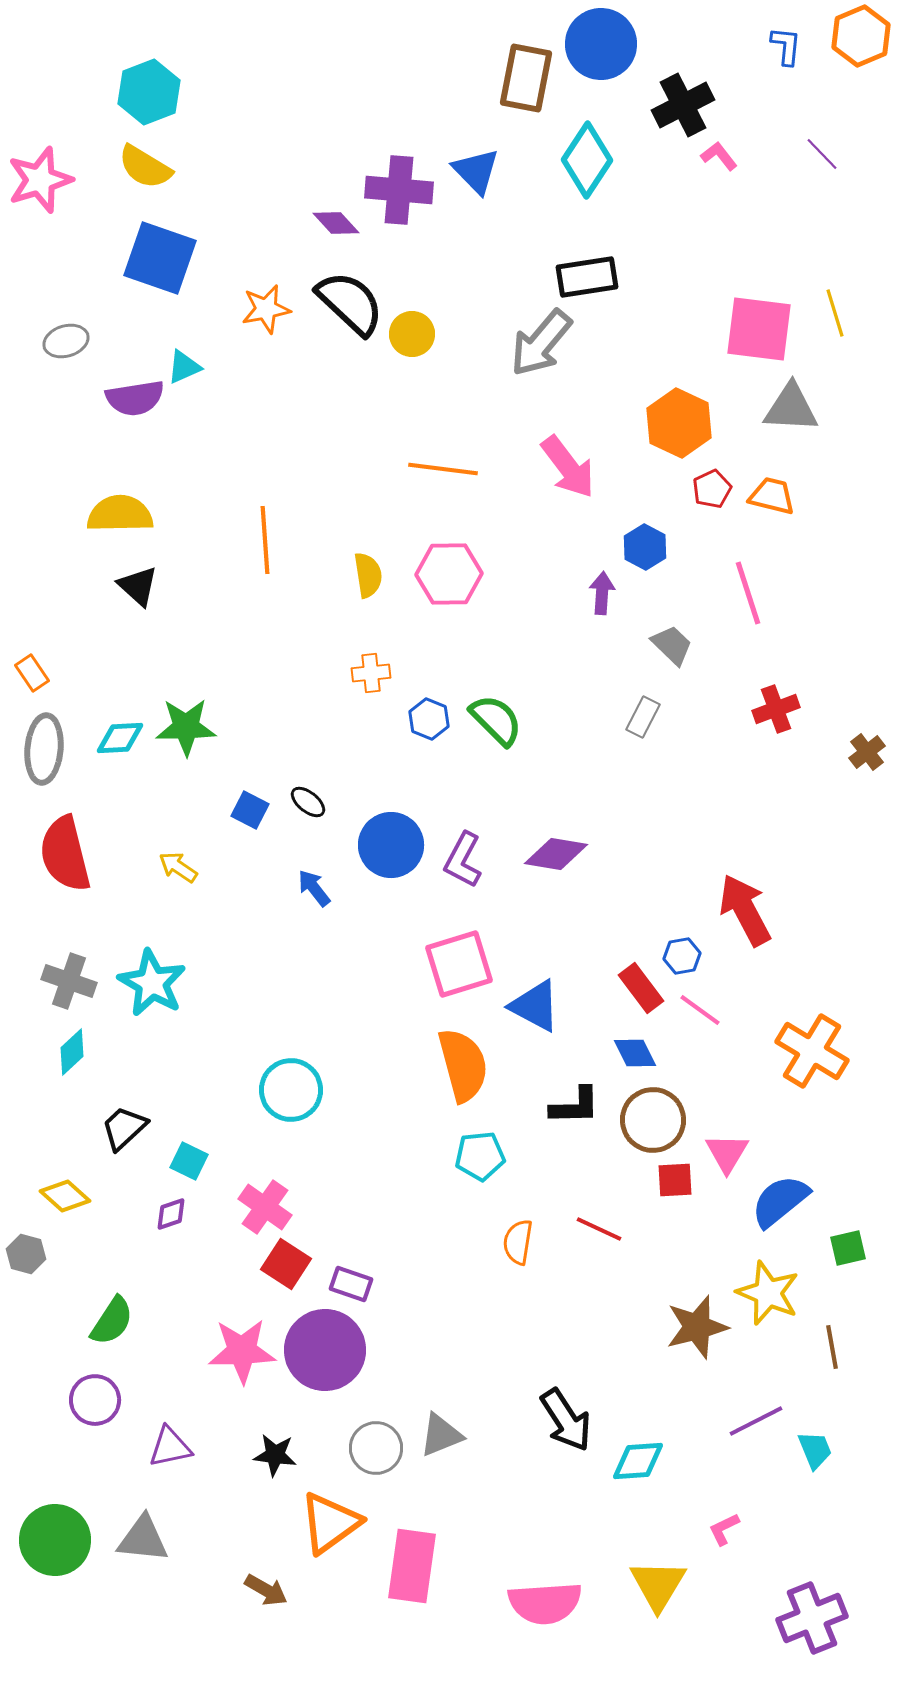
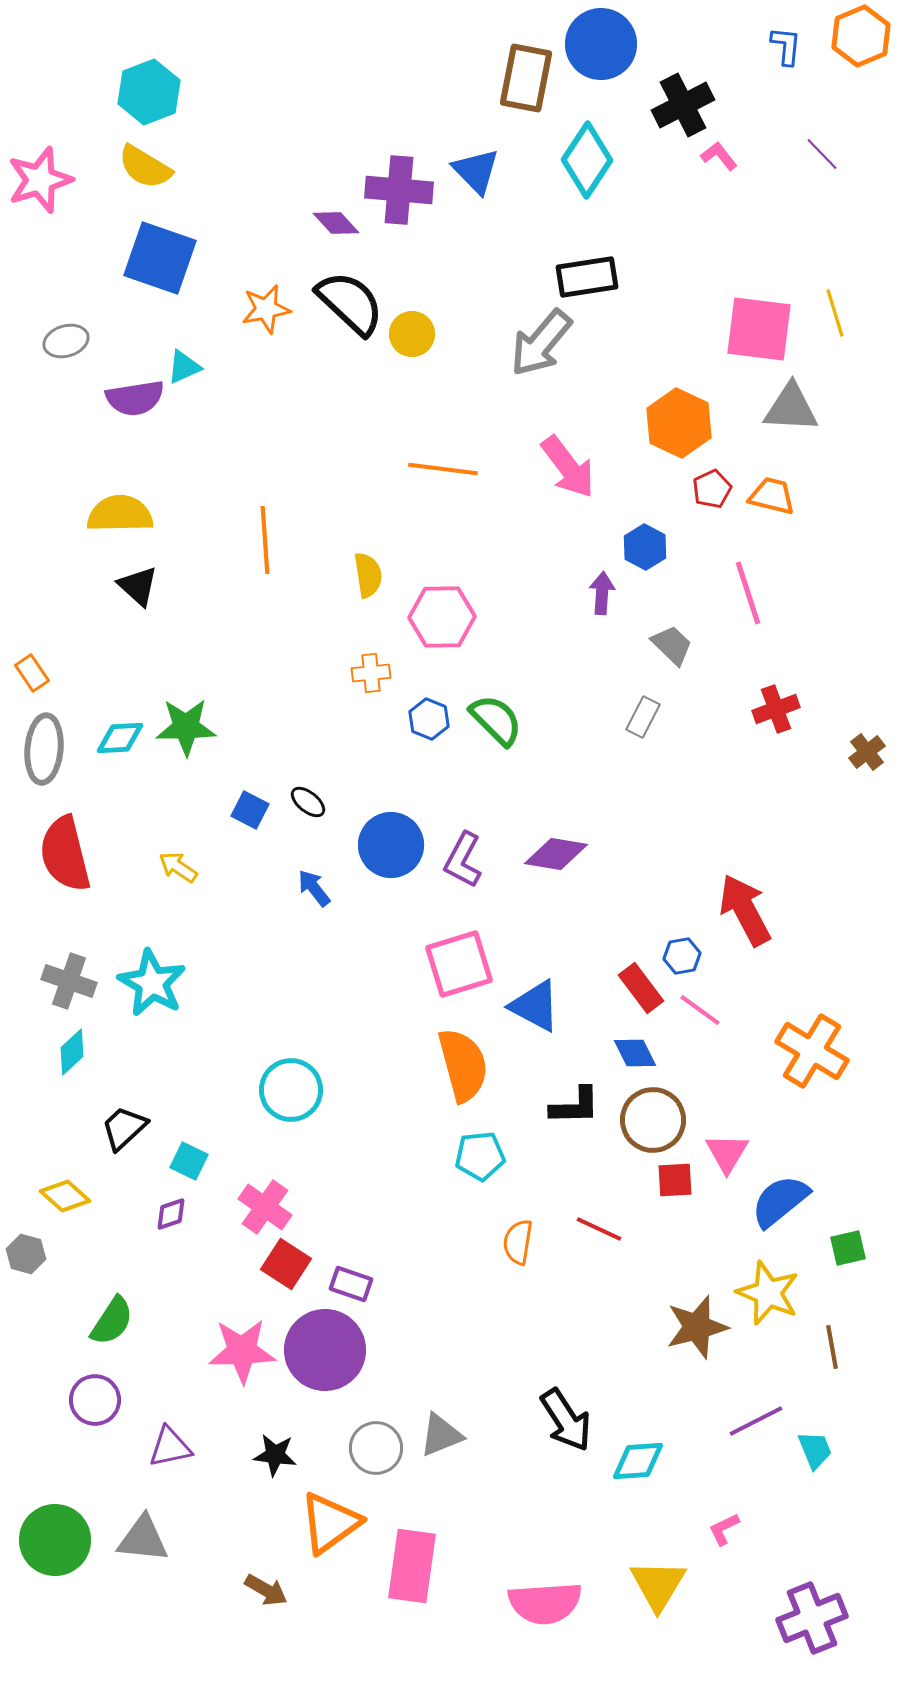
pink hexagon at (449, 574): moved 7 px left, 43 px down
